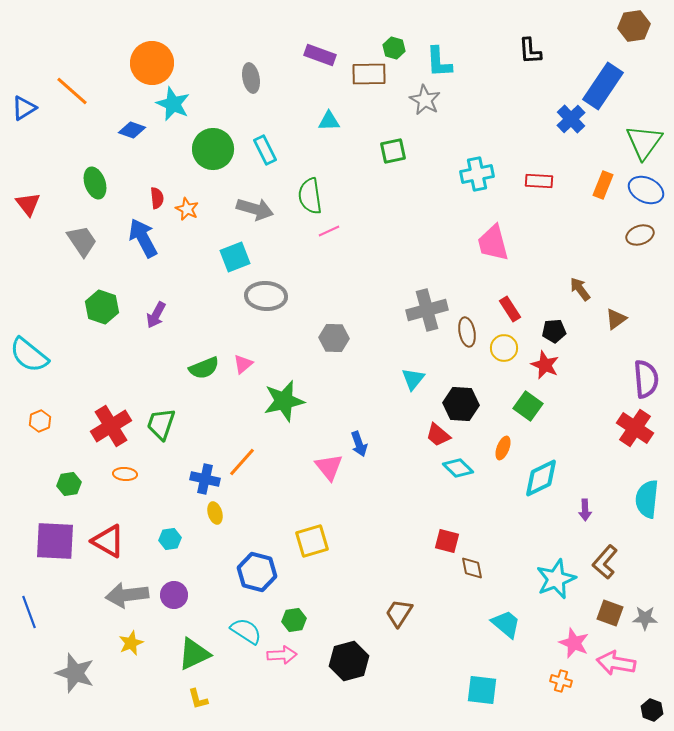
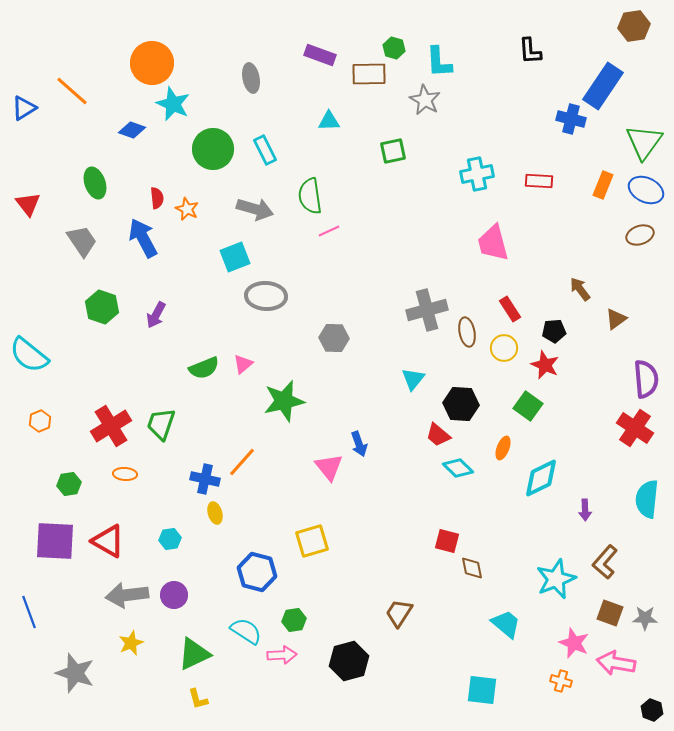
blue cross at (571, 119): rotated 32 degrees counterclockwise
